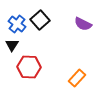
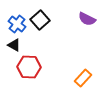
purple semicircle: moved 4 px right, 5 px up
black triangle: moved 2 px right; rotated 32 degrees counterclockwise
orange rectangle: moved 6 px right
